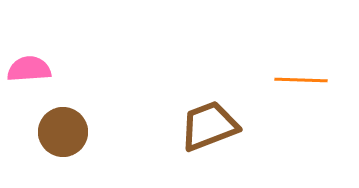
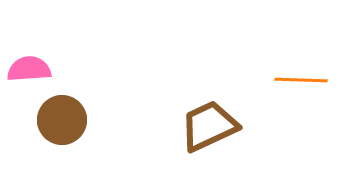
brown trapezoid: rotated 4 degrees counterclockwise
brown circle: moved 1 px left, 12 px up
